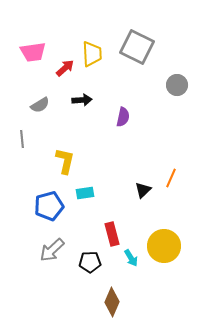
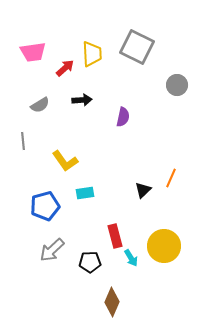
gray line: moved 1 px right, 2 px down
yellow L-shape: rotated 132 degrees clockwise
blue pentagon: moved 4 px left
red rectangle: moved 3 px right, 2 px down
